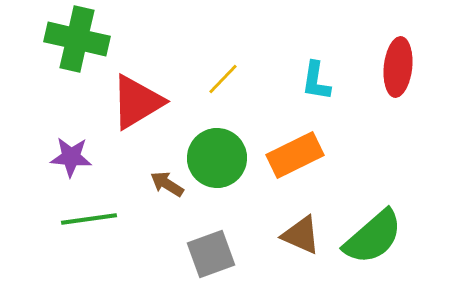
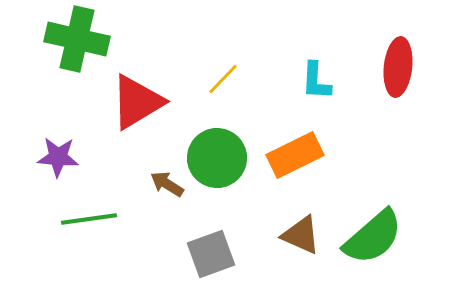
cyan L-shape: rotated 6 degrees counterclockwise
purple star: moved 13 px left
